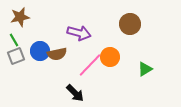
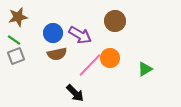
brown star: moved 2 px left
brown circle: moved 15 px left, 3 px up
purple arrow: moved 1 px right, 2 px down; rotated 15 degrees clockwise
green line: rotated 24 degrees counterclockwise
blue circle: moved 13 px right, 18 px up
orange circle: moved 1 px down
